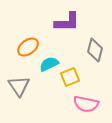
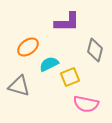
gray triangle: rotated 40 degrees counterclockwise
